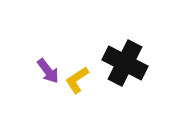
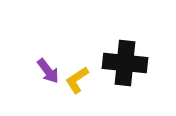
black cross: rotated 21 degrees counterclockwise
